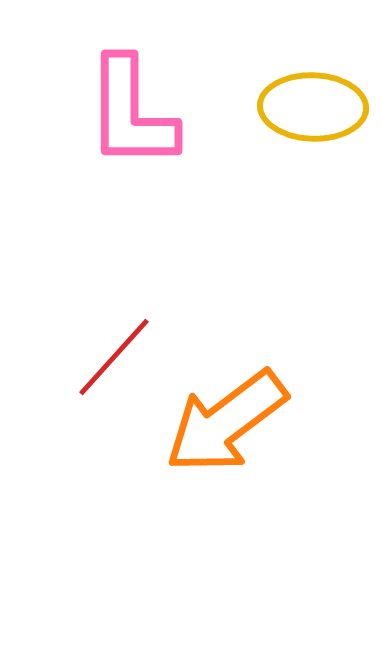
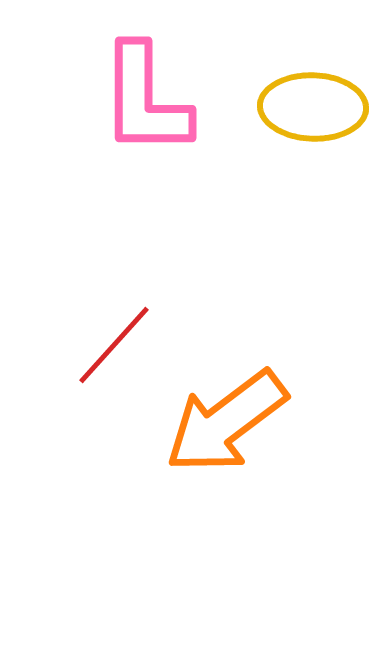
pink L-shape: moved 14 px right, 13 px up
red line: moved 12 px up
